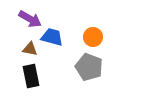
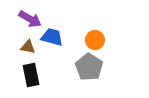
orange circle: moved 2 px right, 3 px down
brown triangle: moved 2 px left, 2 px up
gray pentagon: rotated 12 degrees clockwise
black rectangle: moved 1 px up
